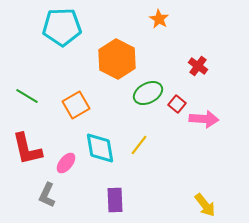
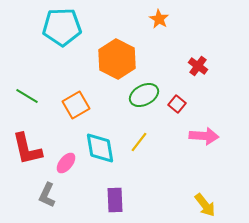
green ellipse: moved 4 px left, 2 px down
pink arrow: moved 17 px down
yellow line: moved 3 px up
